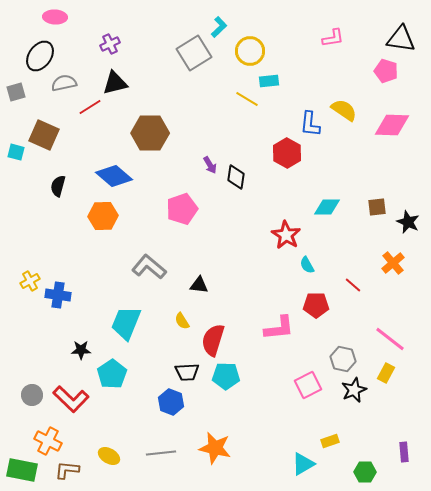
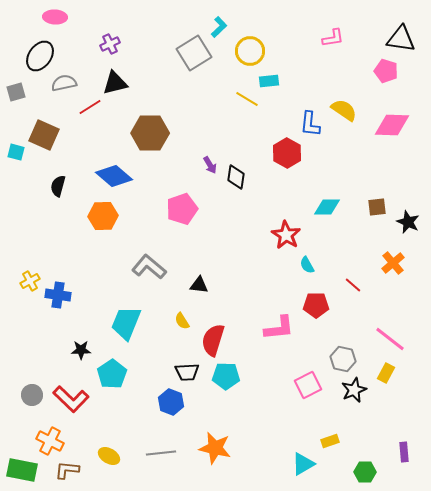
orange cross at (48, 441): moved 2 px right
